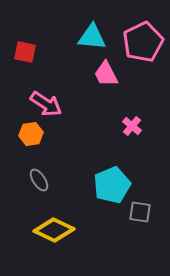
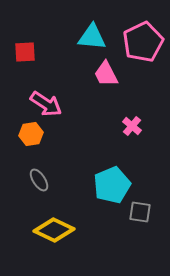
red square: rotated 15 degrees counterclockwise
